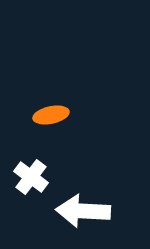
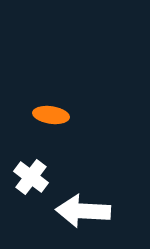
orange ellipse: rotated 20 degrees clockwise
